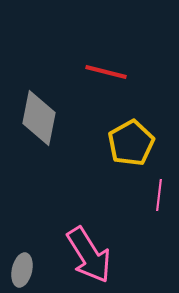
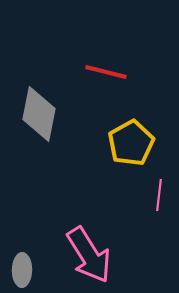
gray diamond: moved 4 px up
gray ellipse: rotated 12 degrees counterclockwise
